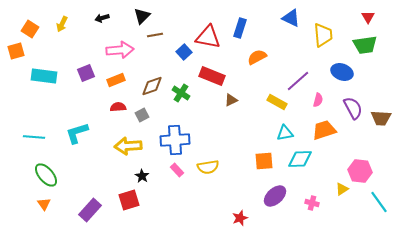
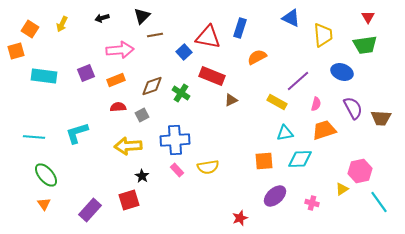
pink semicircle at (318, 100): moved 2 px left, 4 px down
pink hexagon at (360, 171): rotated 20 degrees counterclockwise
